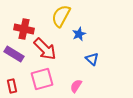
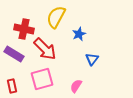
yellow semicircle: moved 5 px left, 1 px down
blue triangle: rotated 24 degrees clockwise
